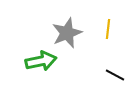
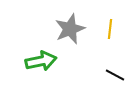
yellow line: moved 2 px right
gray star: moved 3 px right, 4 px up
